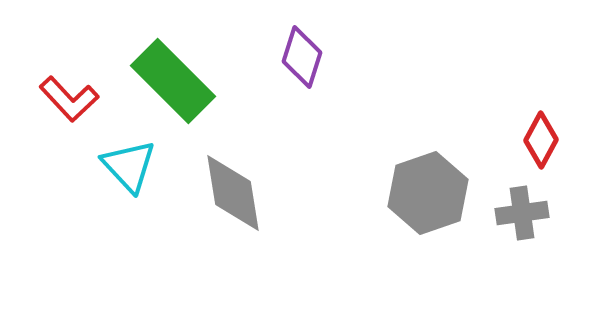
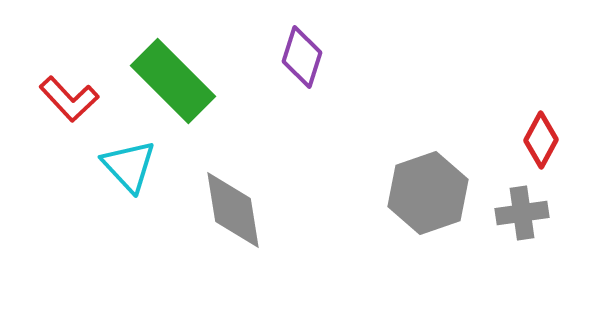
gray diamond: moved 17 px down
